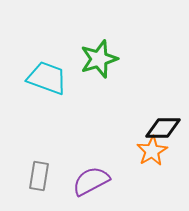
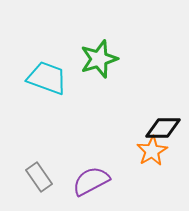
gray rectangle: moved 1 px down; rotated 44 degrees counterclockwise
